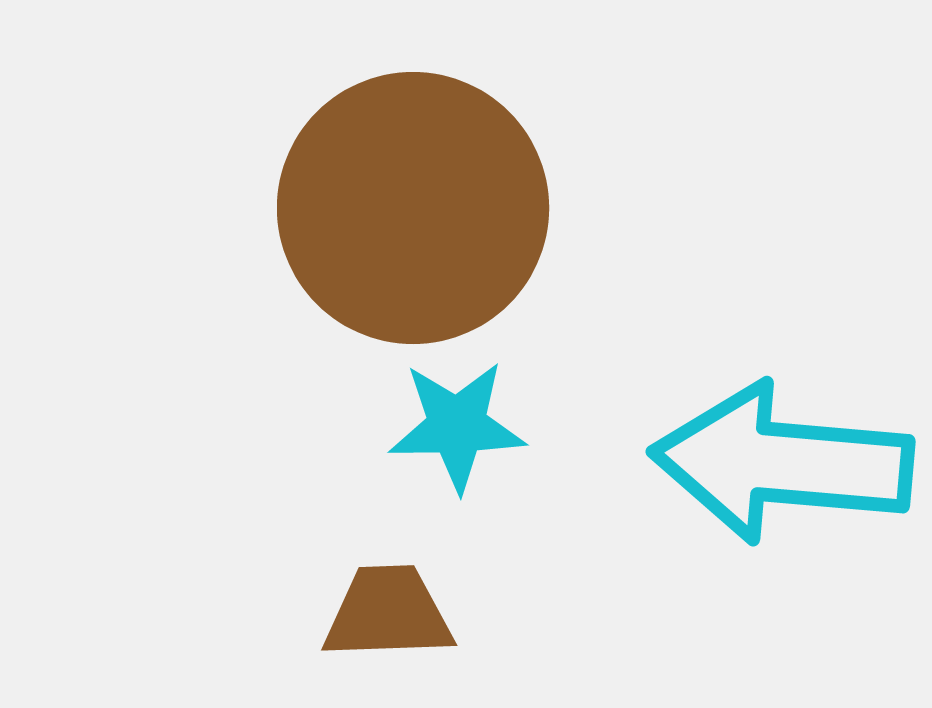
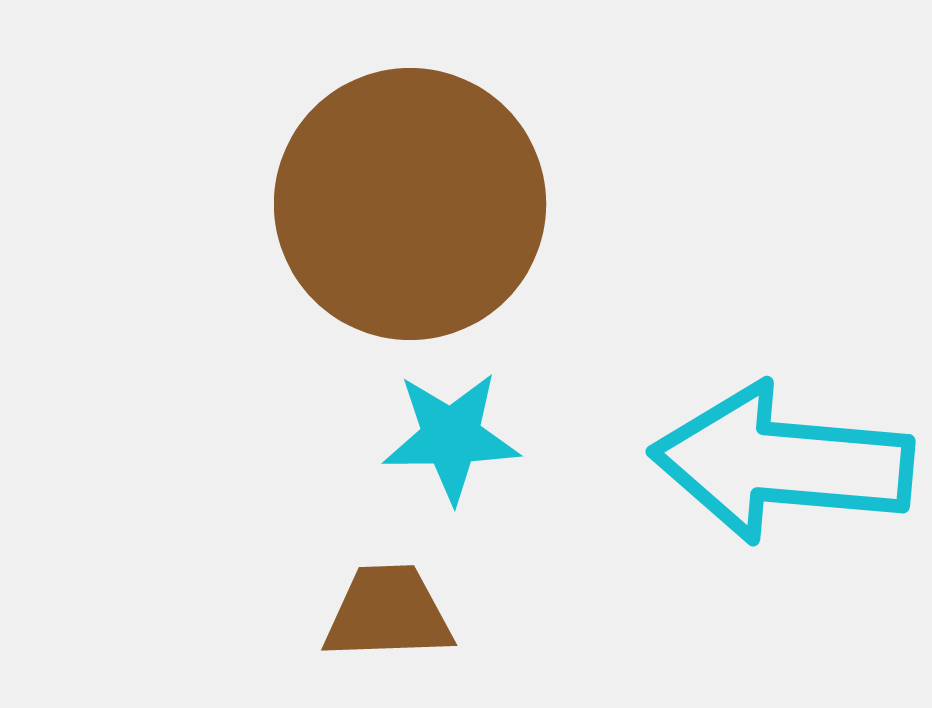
brown circle: moved 3 px left, 4 px up
cyan star: moved 6 px left, 11 px down
